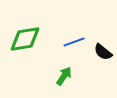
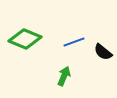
green diamond: rotated 32 degrees clockwise
green arrow: rotated 12 degrees counterclockwise
